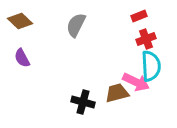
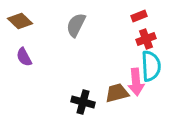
purple semicircle: moved 2 px right, 1 px up
pink arrow: rotated 60 degrees clockwise
